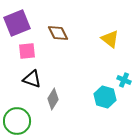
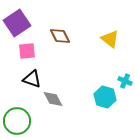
purple square: rotated 12 degrees counterclockwise
brown diamond: moved 2 px right, 3 px down
cyan cross: moved 1 px right, 1 px down
gray diamond: rotated 60 degrees counterclockwise
